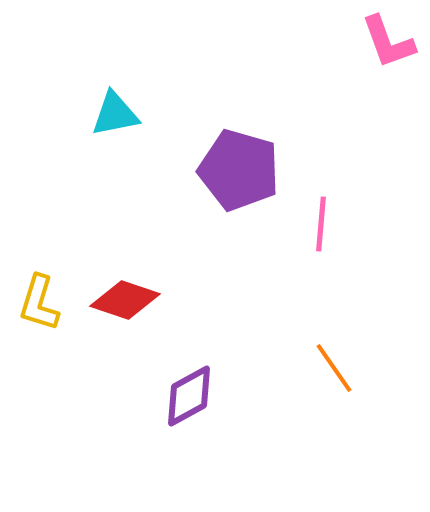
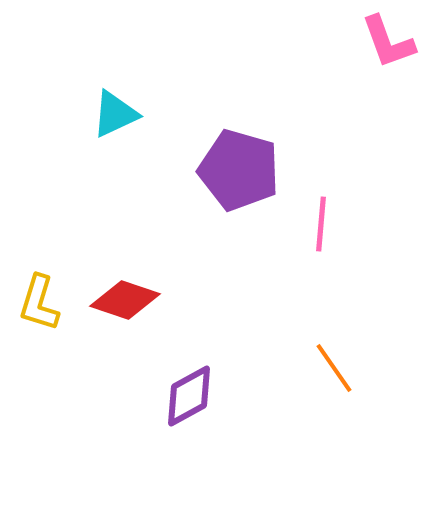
cyan triangle: rotated 14 degrees counterclockwise
